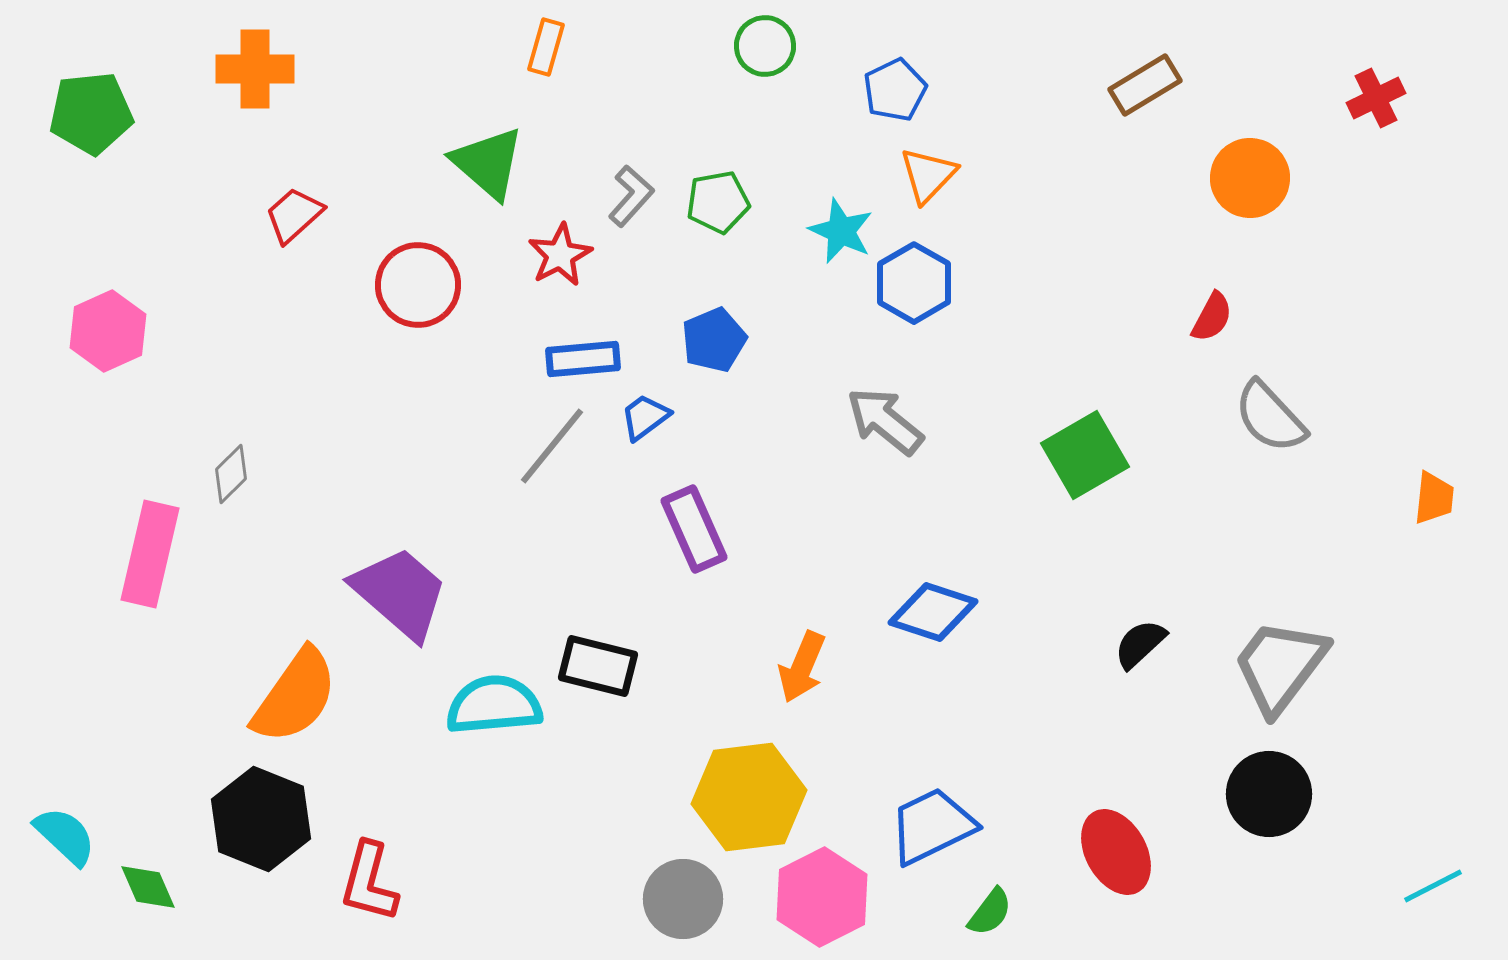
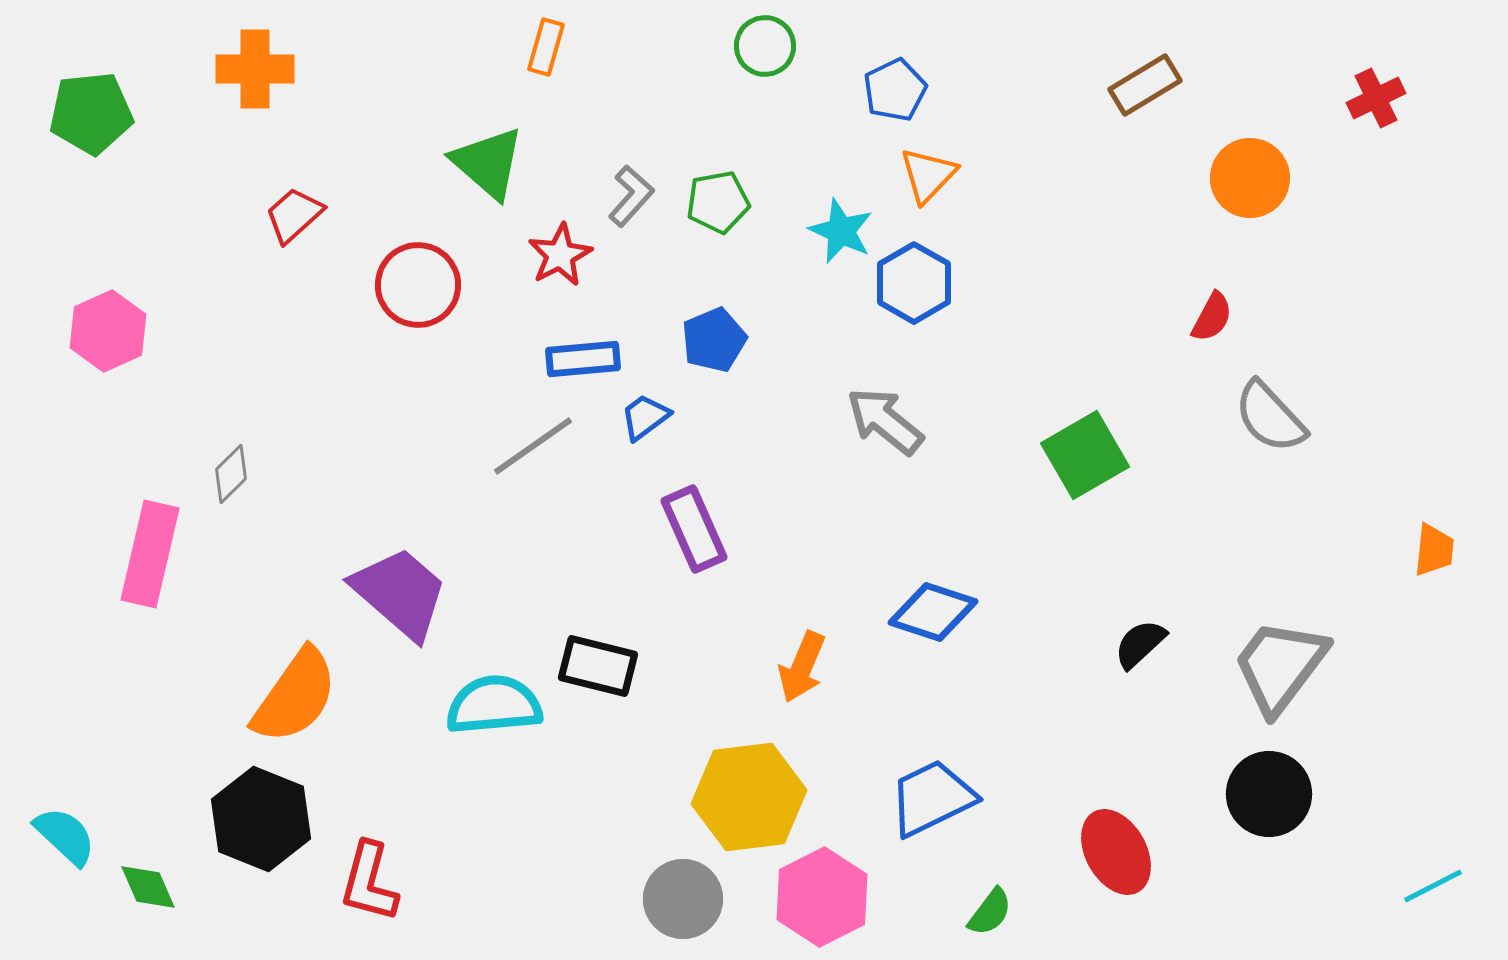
gray line at (552, 446): moved 19 px left; rotated 16 degrees clockwise
orange trapezoid at (1434, 498): moved 52 px down
blue trapezoid at (932, 826): moved 28 px up
